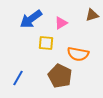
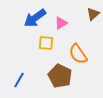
brown triangle: moved 1 px right, 1 px up; rotated 24 degrees counterclockwise
blue arrow: moved 4 px right, 1 px up
orange semicircle: rotated 45 degrees clockwise
blue line: moved 1 px right, 2 px down
